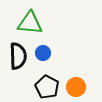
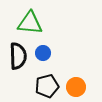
black pentagon: moved 1 px up; rotated 30 degrees clockwise
